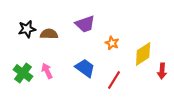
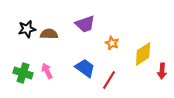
green cross: rotated 18 degrees counterclockwise
red line: moved 5 px left
